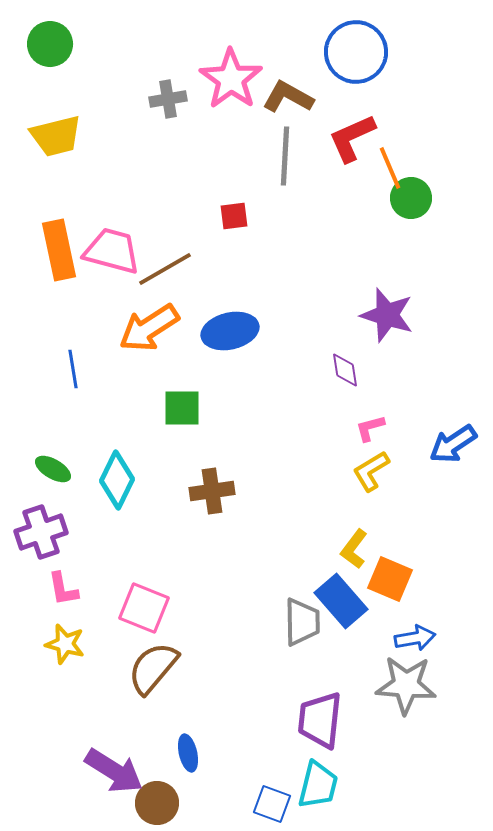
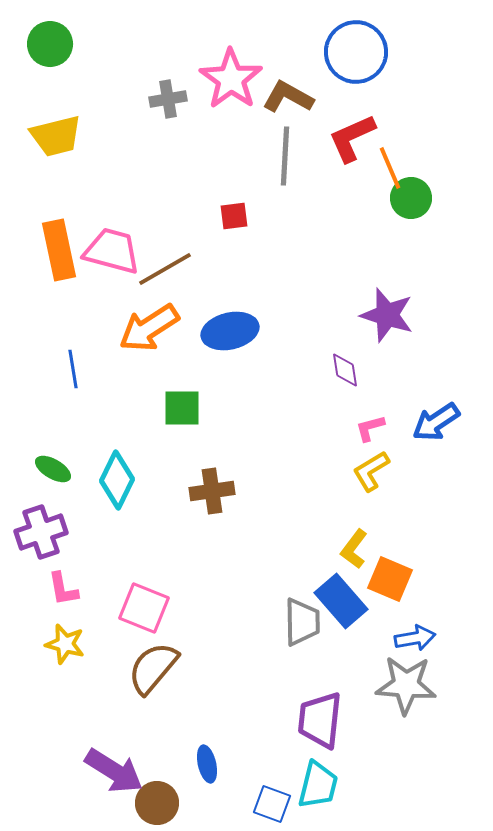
blue arrow at (453, 444): moved 17 px left, 22 px up
blue ellipse at (188, 753): moved 19 px right, 11 px down
